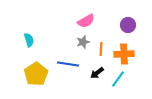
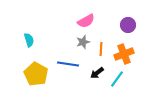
orange cross: rotated 18 degrees counterclockwise
yellow pentagon: rotated 10 degrees counterclockwise
cyan line: moved 1 px left
